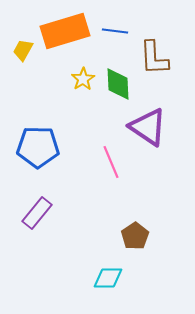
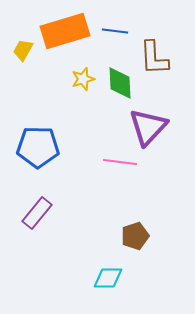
yellow star: rotated 15 degrees clockwise
green diamond: moved 2 px right, 1 px up
purple triangle: rotated 39 degrees clockwise
pink line: moved 9 px right; rotated 60 degrees counterclockwise
brown pentagon: rotated 16 degrees clockwise
